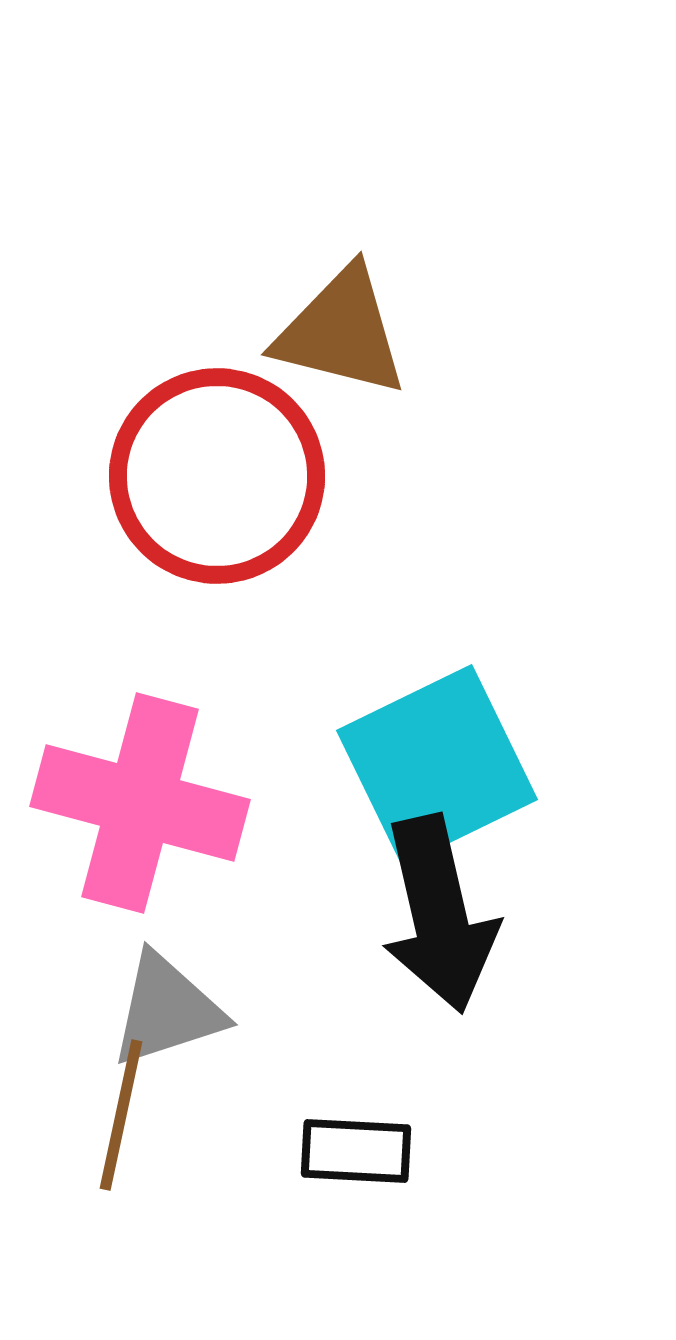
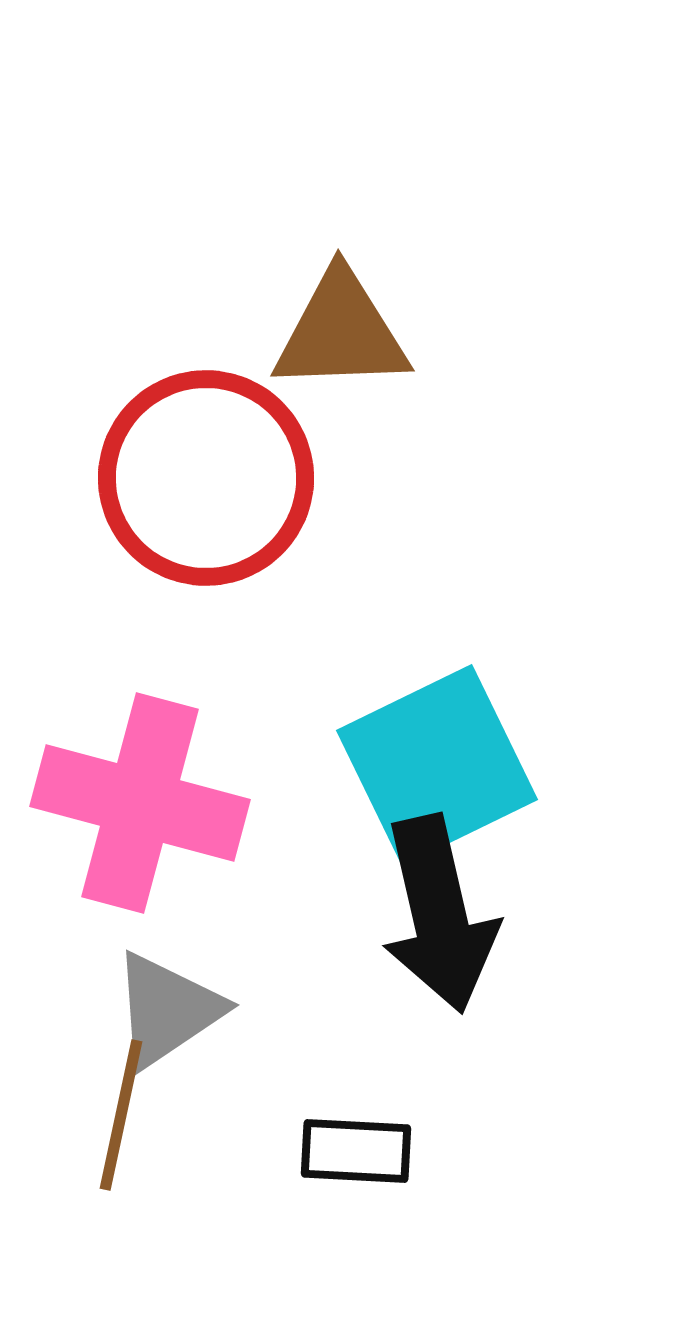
brown triangle: rotated 16 degrees counterclockwise
red circle: moved 11 px left, 2 px down
gray triangle: rotated 16 degrees counterclockwise
